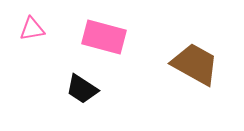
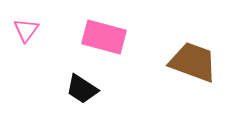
pink triangle: moved 6 px left, 1 px down; rotated 44 degrees counterclockwise
brown trapezoid: moved 2 px left, 2 px up; rotated 9 degrees counterclockwise
